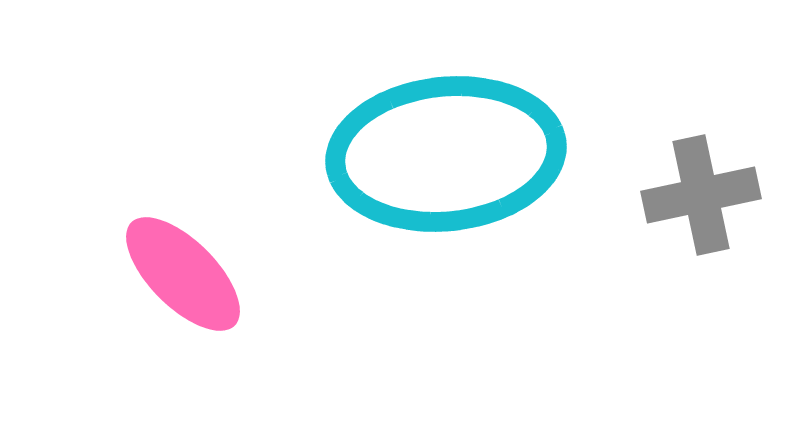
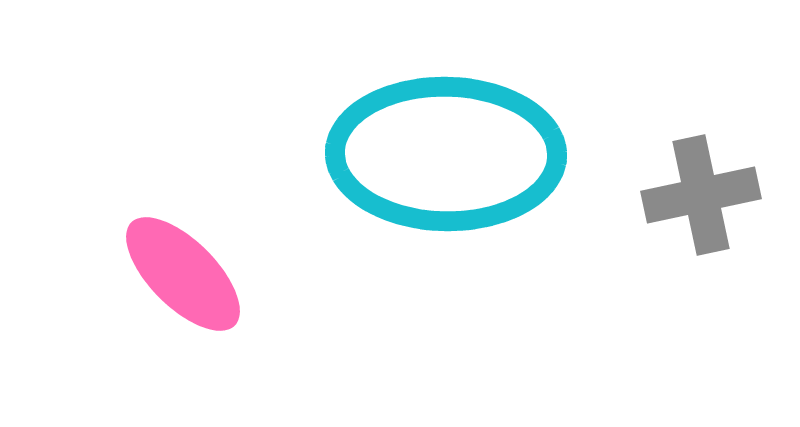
cyan ellipse: rotated 7 degrees clockwise
